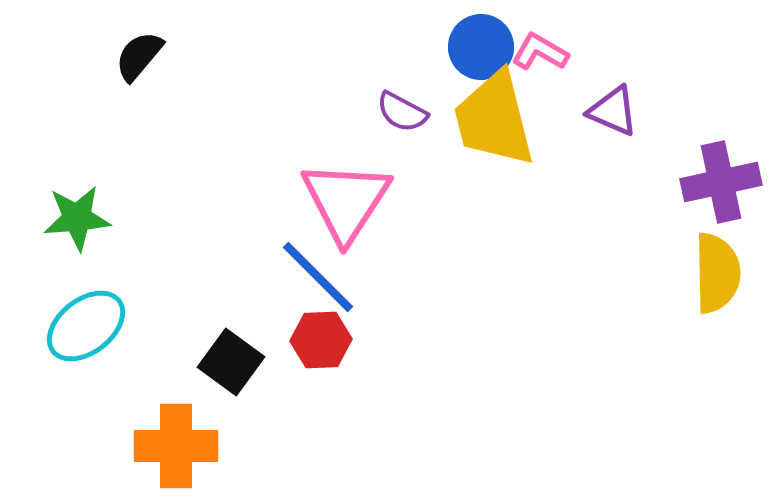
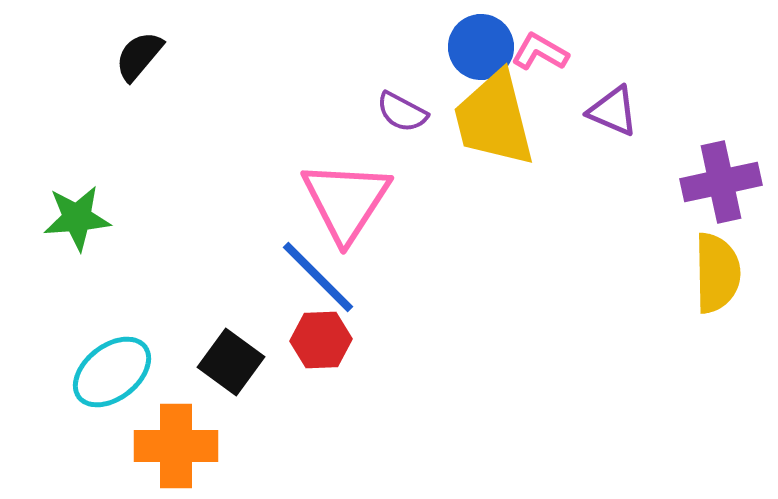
cyan ellipse: moved 26 px right, 46 px down
